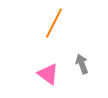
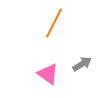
gray arrow: rotated 78 degrees clockwise
